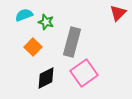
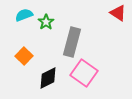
red triangle: rotated 42 degrees counterclockwise
green star: rotated 21 degrees clockwise
orange square: moved 9 px left, 9 px down
pink square: rotated 20 degrees counterclockwise
black diamond: moved 2 px right
